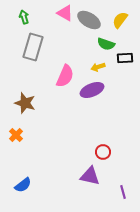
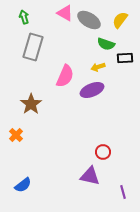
brown star: moved 6 px right, 1 px down; rotated 20 degrees clockwise
